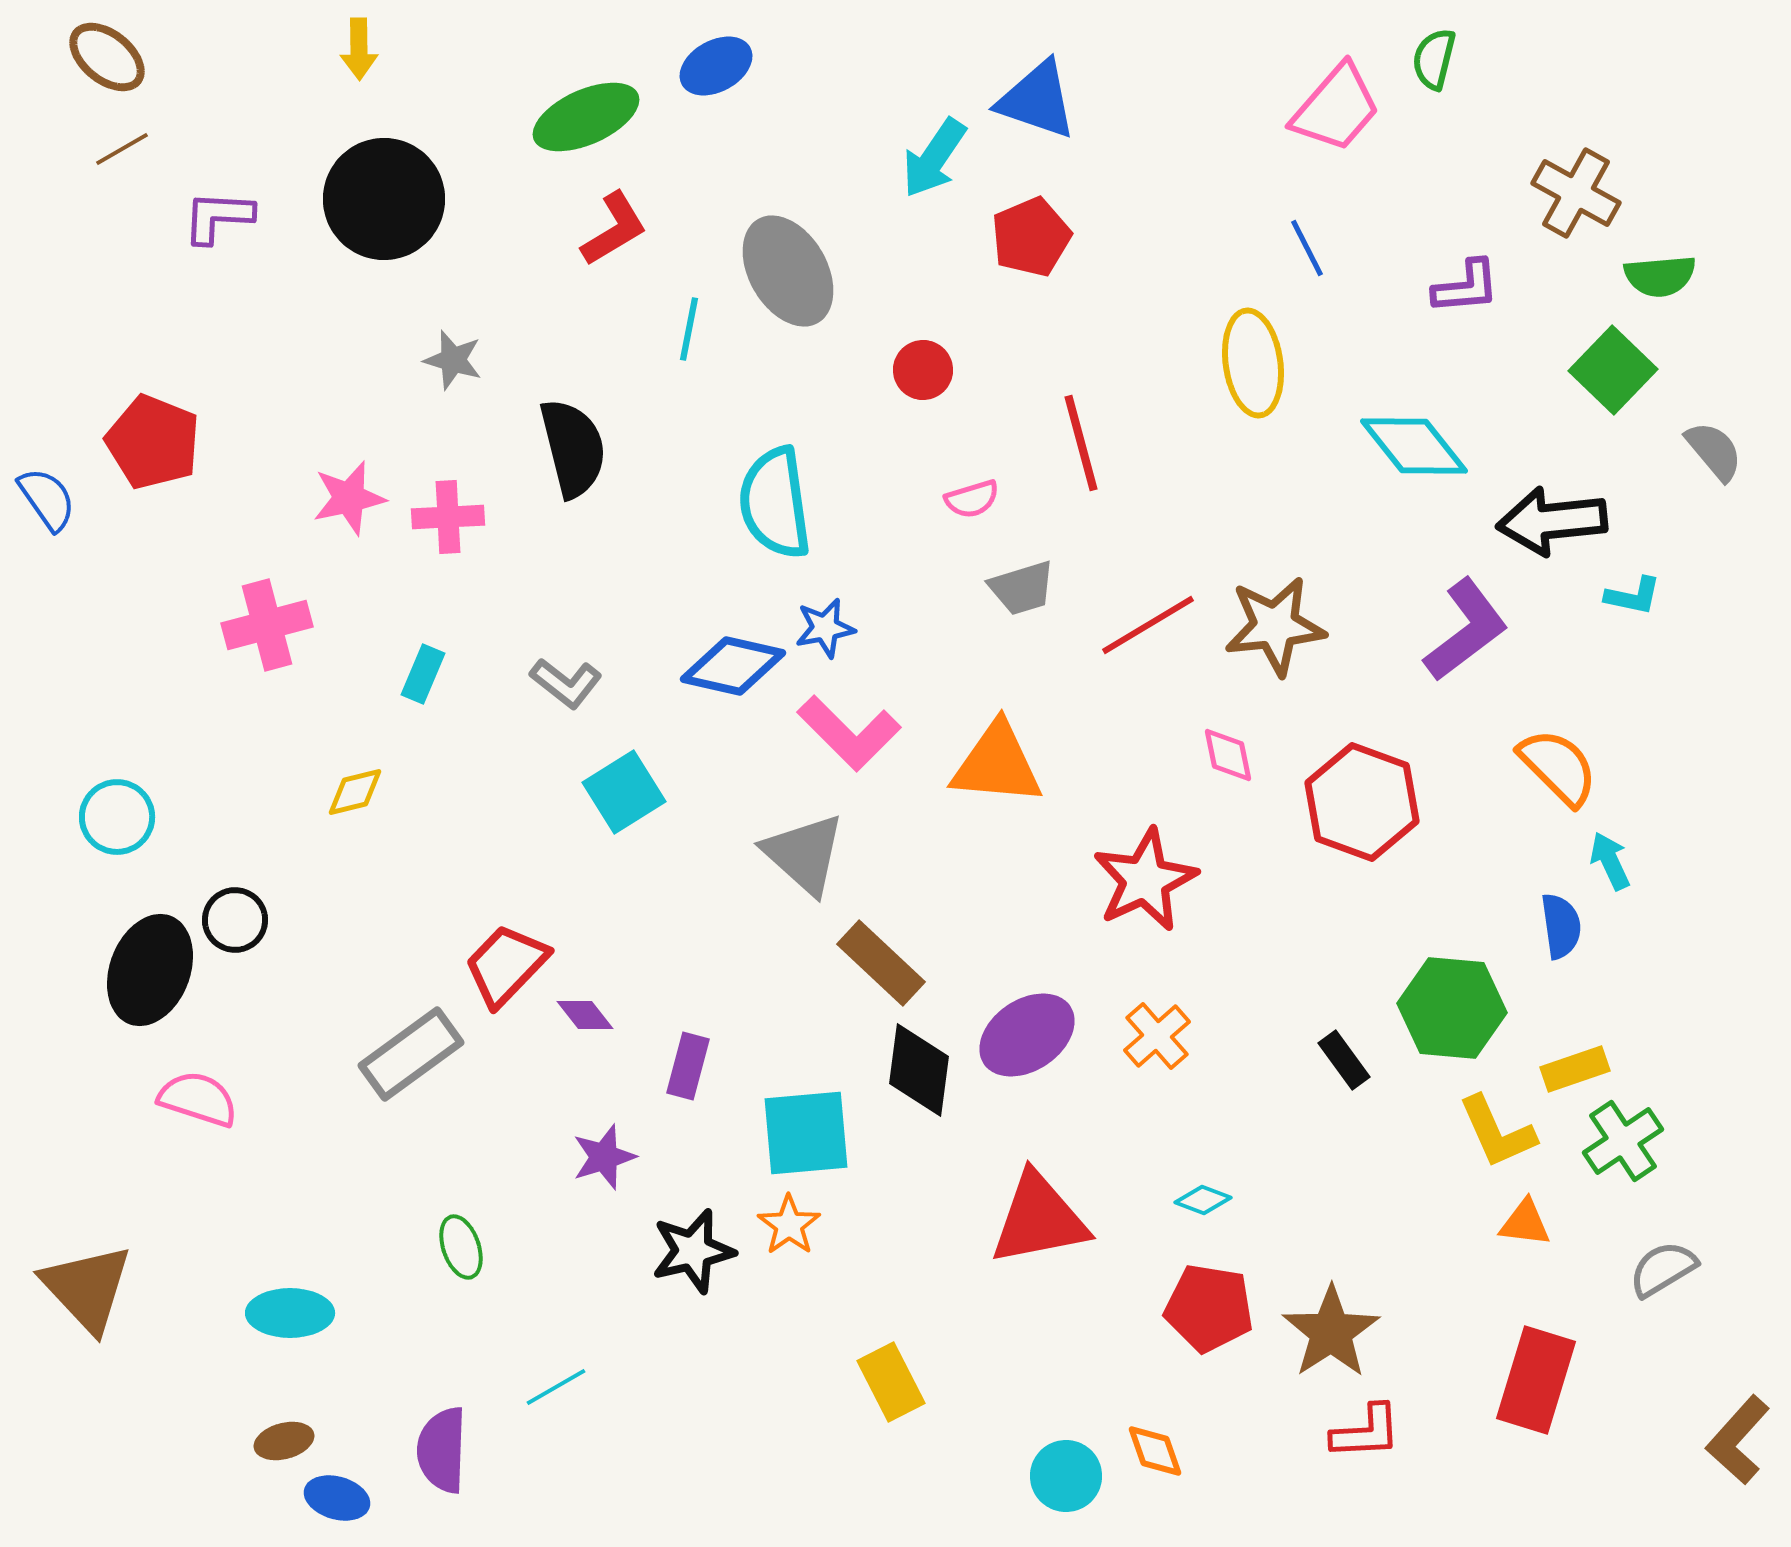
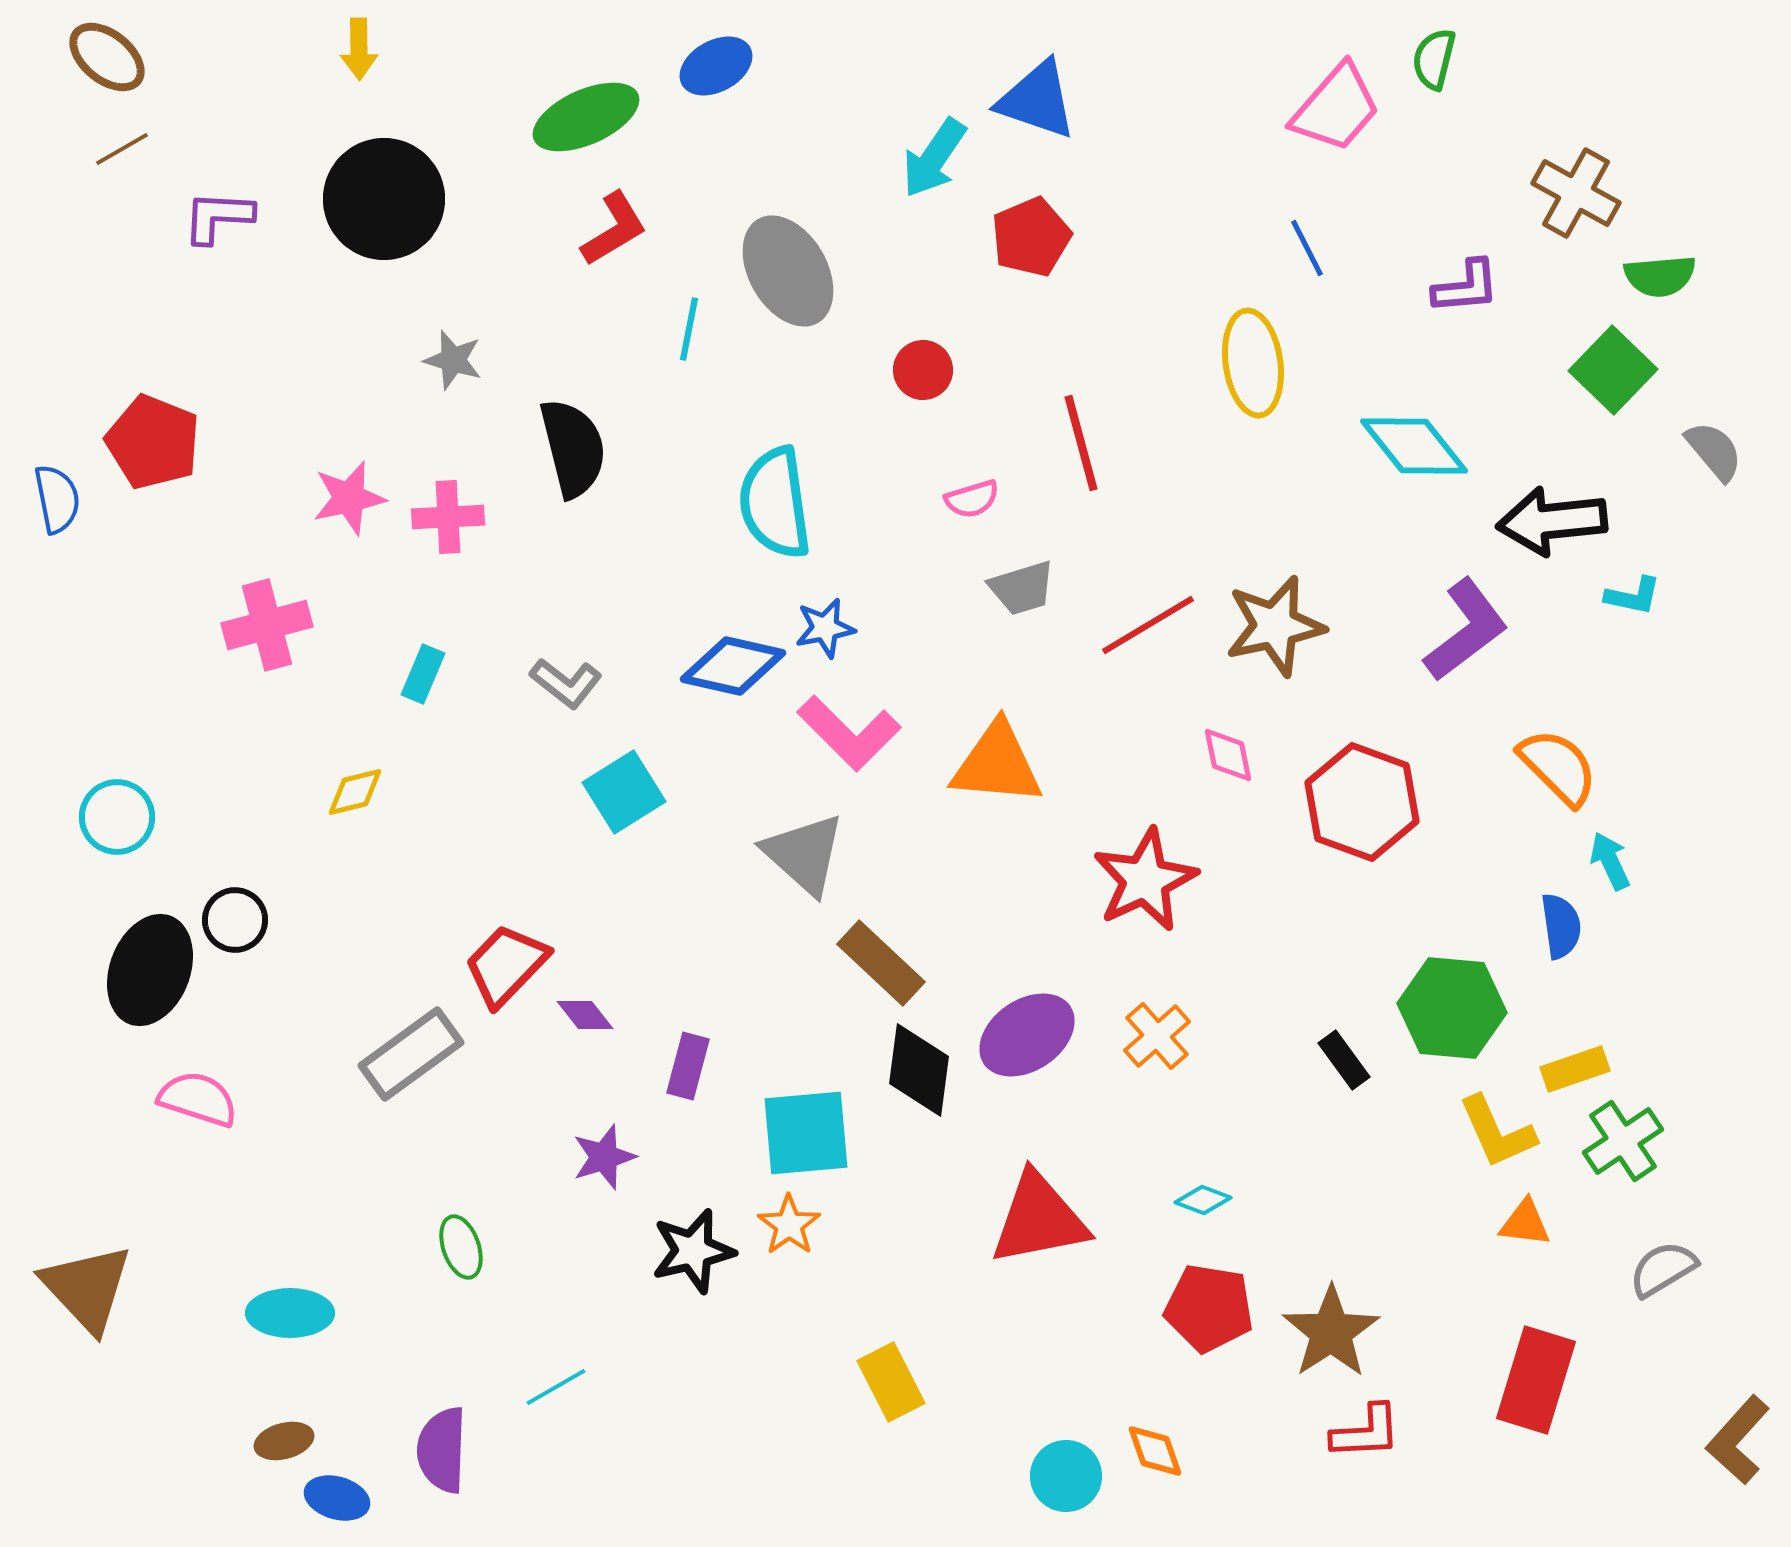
blue semicircle at (47, 499): moved 10 px right; rotated 24 degrees clockwise
brown star at (1275, 626): rotated 6 degrees counterclockwise
